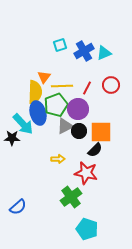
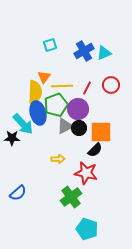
cyan square: moved 10 px left
black circle: moved 3 px up
blue semicircle: moved 14 px up
